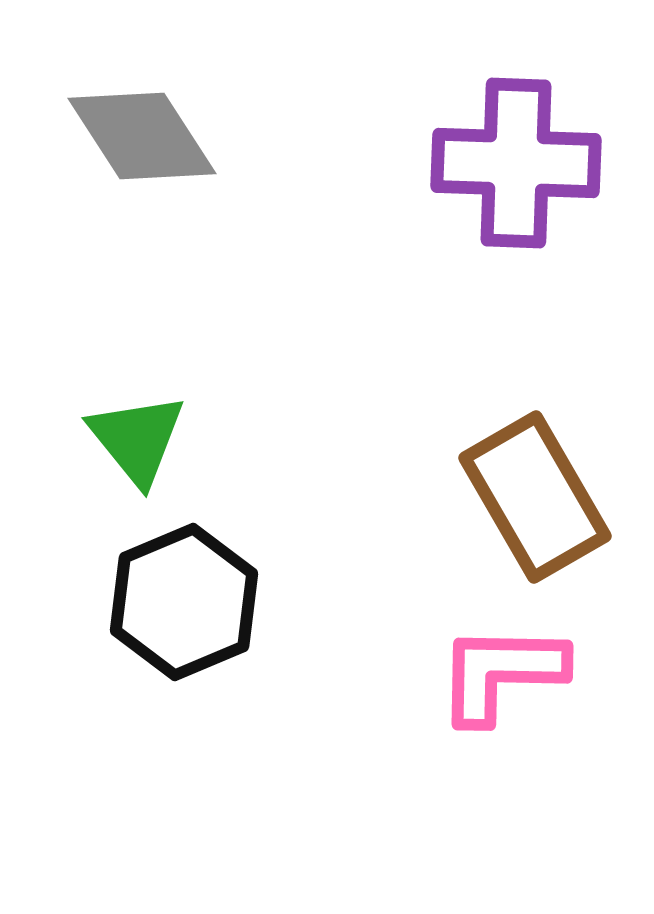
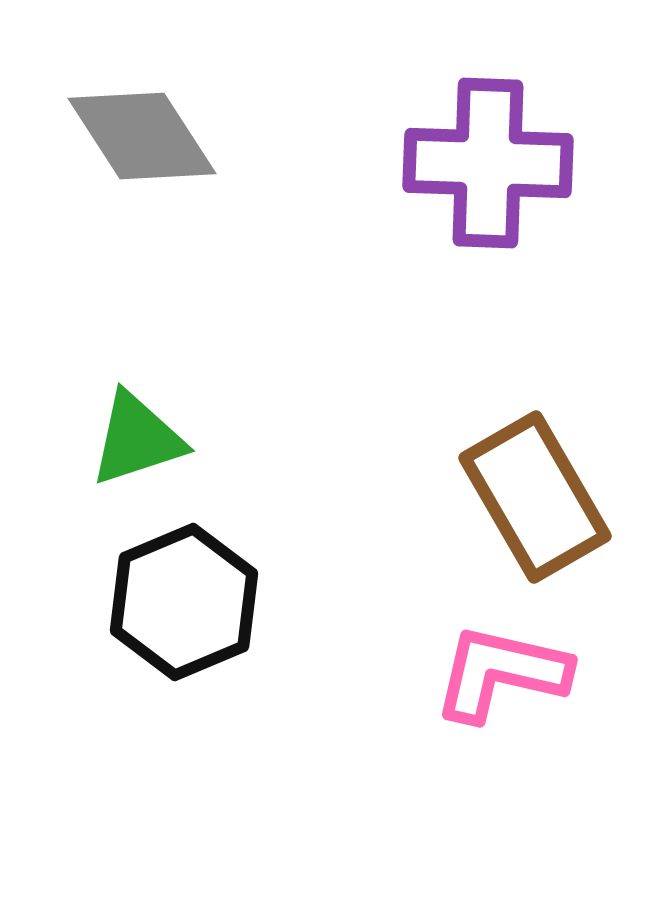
purple cross: moved 28 px left
green triangle: rotated 51 degrees clockwise
pink L-shape: rotated 12 degrees clockwise
